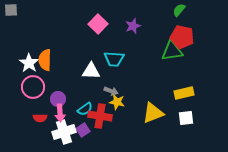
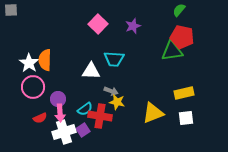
red semicircle: rotated 24 degrees counterclockwise
